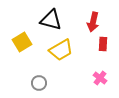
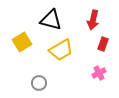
red arrow: moved 2 px up
red rectangle: rotated 16 degrees clockwise
pink cross: moved 1 px left, 5 px up; rotated 24 degrees clockwise
